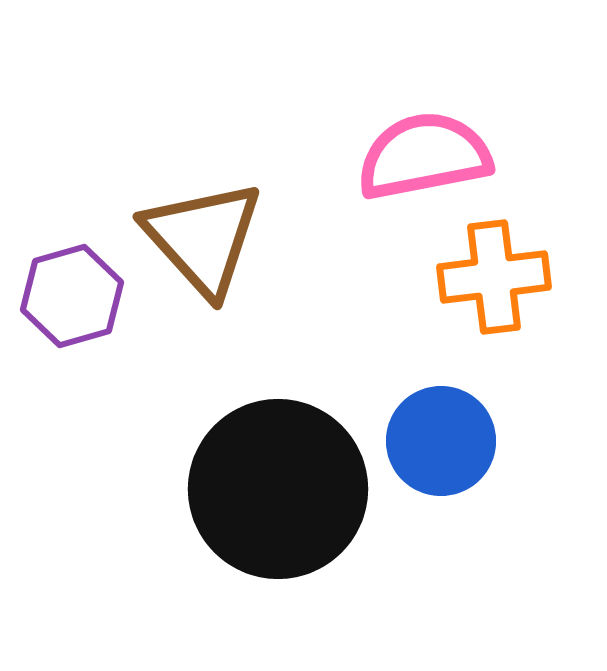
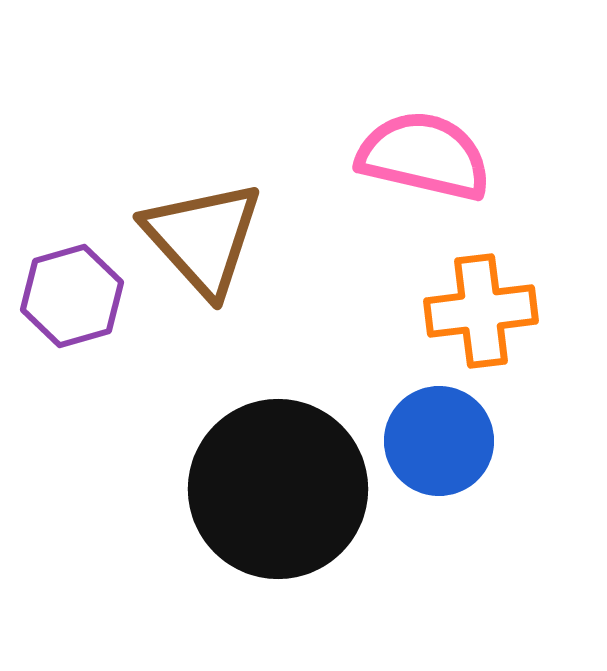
pink semicircle: rotated 24 degrees clockwise
orange cross: moved 13 px left, 34 px down
blue circle: moved 2 px left
